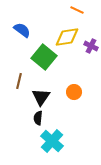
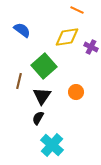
purple cross: moved 1 px down
green square: moved 9 px down; rotated 10 degrees clockwise
orange circle: moved 2 px right
black triangle: moved 1 px right, 1 px up
black semicircle: rotated 24 degrees clockwise
cyan cross: moved 4 px down
